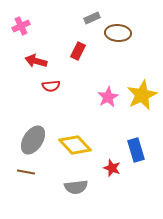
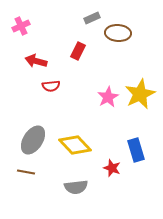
yellow star: moved 2 px left, 1 px up
